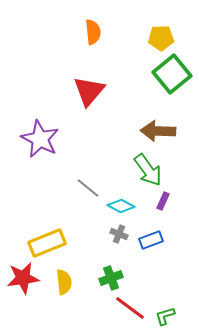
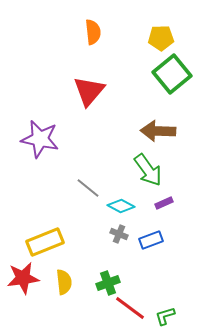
purple star: rotated 15 degrees counterclockwise
purple rectangle: moved 1 px right, 2 px down; rotated 42 degrees clockwise
yellow rectangle: moved 2 px left, 1 px up
green cross: moved 3 px left, 5 px down
